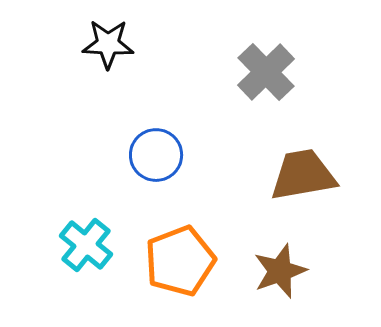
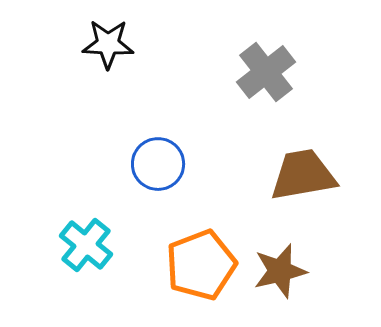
gray cross: rotated 6 degrees clockwise
blue circle: moved 2 px right, 9 px down
orange pentagon: moved 21 px right, 4 px down
brown star: rotated 6 degrees clockwise
